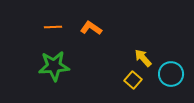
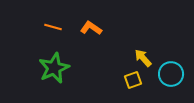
orange line: rotated 18 degrees clockwise
green star: moved 2 px down; rotated 20 degrees counterclockwise
yellow square: rotated 30 degrees clockwise
